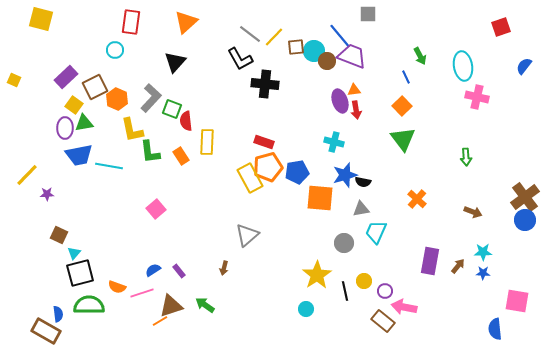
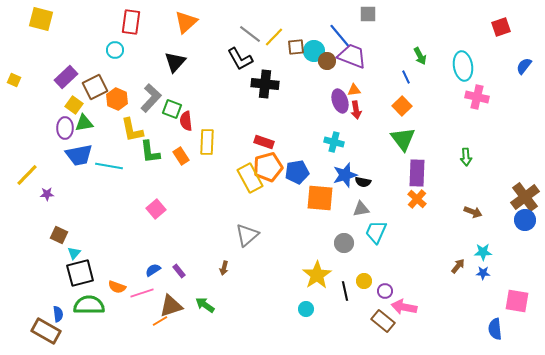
purple rectangle at (430, 261): moved 13 px left, 88 px up; rotated 8 degrees counterclockwise
